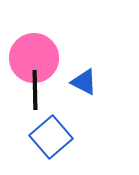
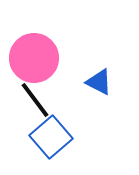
blue triangle: moved 15 px right
black line: moved 10 px down; rotated 36 degrees counterclockwise
